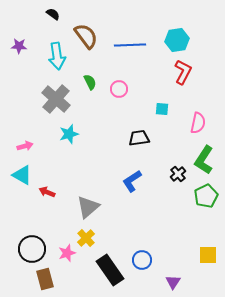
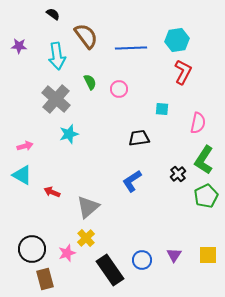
blue line: moved 1 px right, 3 px down
red arrow: moved 5 px right
purple triangle: moved 1 px right, 27 px up
